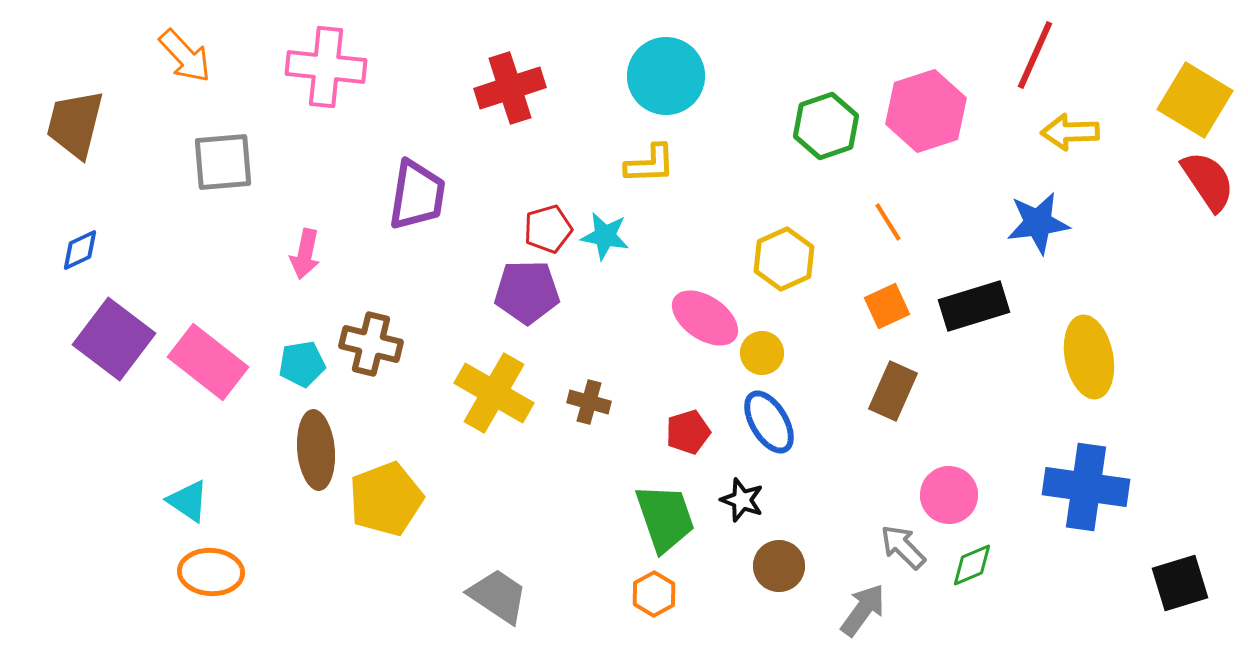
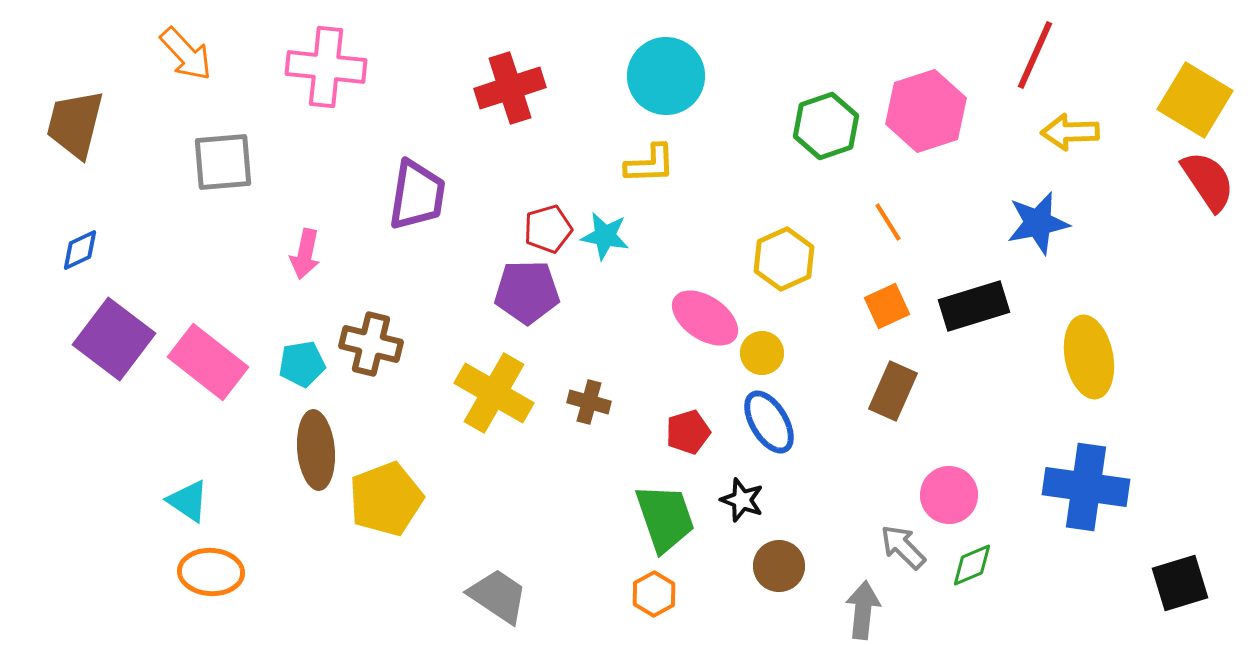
orange arrow at (185, 56): moved 1 px right, 2 px up
blue star at (1038, 223): rotated 4 degrees counterclockwise
gray arrow at (863, 610): rotated 30 degrees counterclockwise
